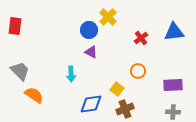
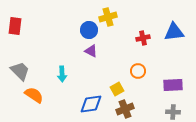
yellow cross: rotated 30 degrees clockwise
red cross: moved 2 px right; rotated 24 degrees clockwise
purple triangle: moved 1 px up
cyan arrow: moved 9 px left
yellow square: rotated 24 degrees clockwise
